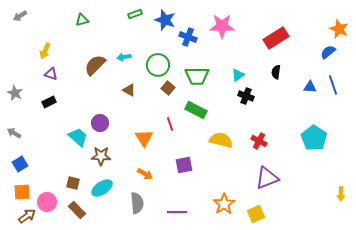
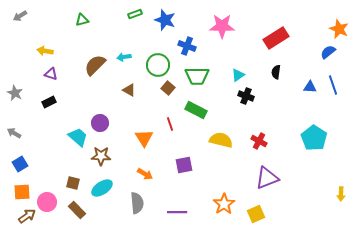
blue cross at (188, 37): moved 1 px left, 9 px down
yellow arrow at (45, 51): rotated 77 degrees clockwise
